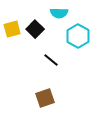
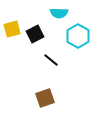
black square: moved 5 px down; rotated 18 degrees clockwise
